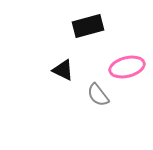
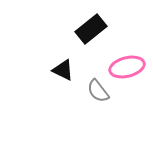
black rectangle: moved 3 px right, 3 px down; rotated 24 degrees counterclockwise
gray semicircle: moved 4 px up
